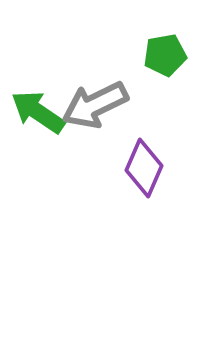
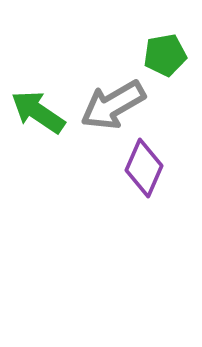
gray arrow: moved 18 px right; rotated 4 degrees counterclockwise
